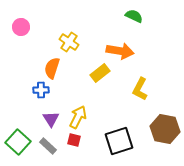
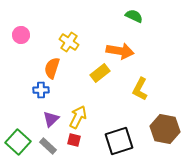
pink circle: moved 8 px down
purple triangle: rotated 18 degrees clockwise
